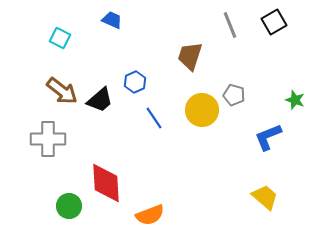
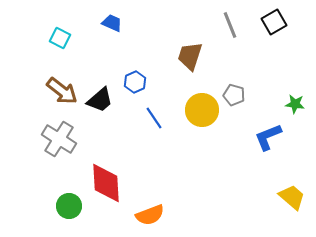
blue trapezoid: moved 3 px down
green star: moved 4 px down; rotated 12 degrees counterclockwise
gray cross: moved 11 px right; rotated 32 degrees clockwise
yellow trapezoid: moved 27 px right
